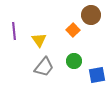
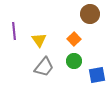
brown circle: moved 1 px left, 1 px up
orange square: moved 1 px right, 9 px down
